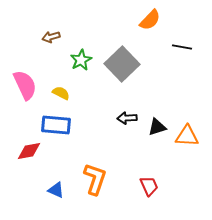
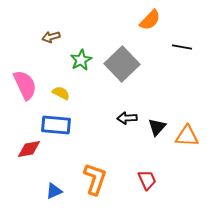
black triangle: rotated 30 degrees counterclockwise
red diamond: moved 2 px up
red trapezoid: moved 2 px left, 6 px up
blue triangle: moved 2 px left, 1 px down; rotated 48 degrees counterclockwise
